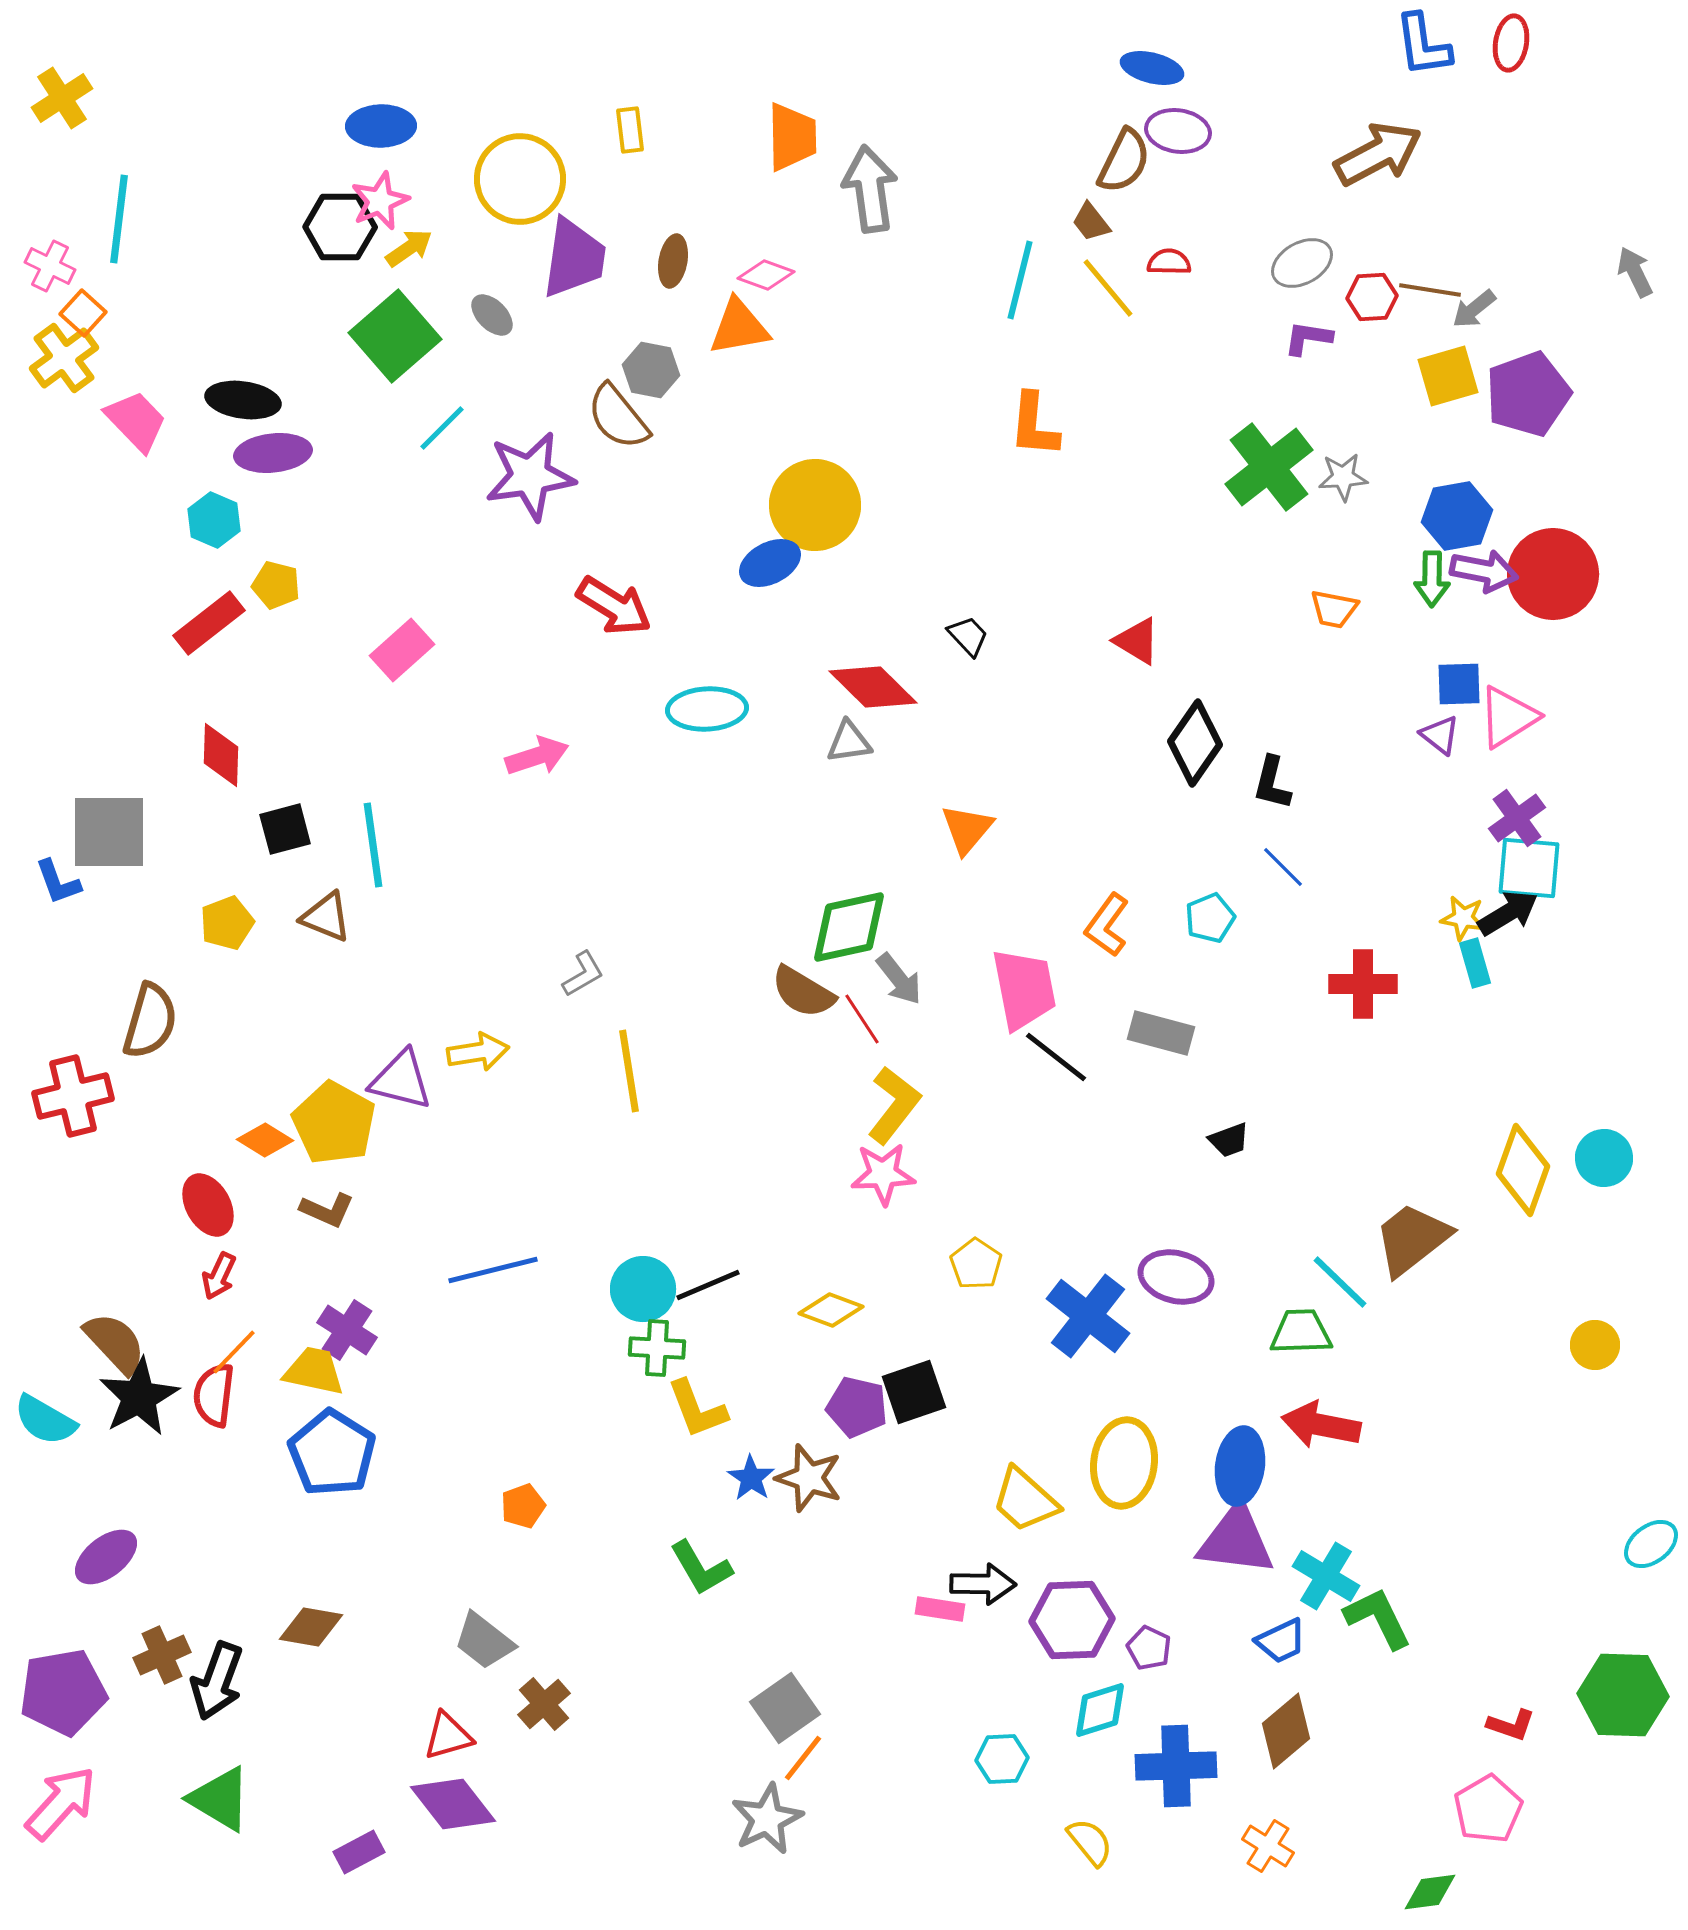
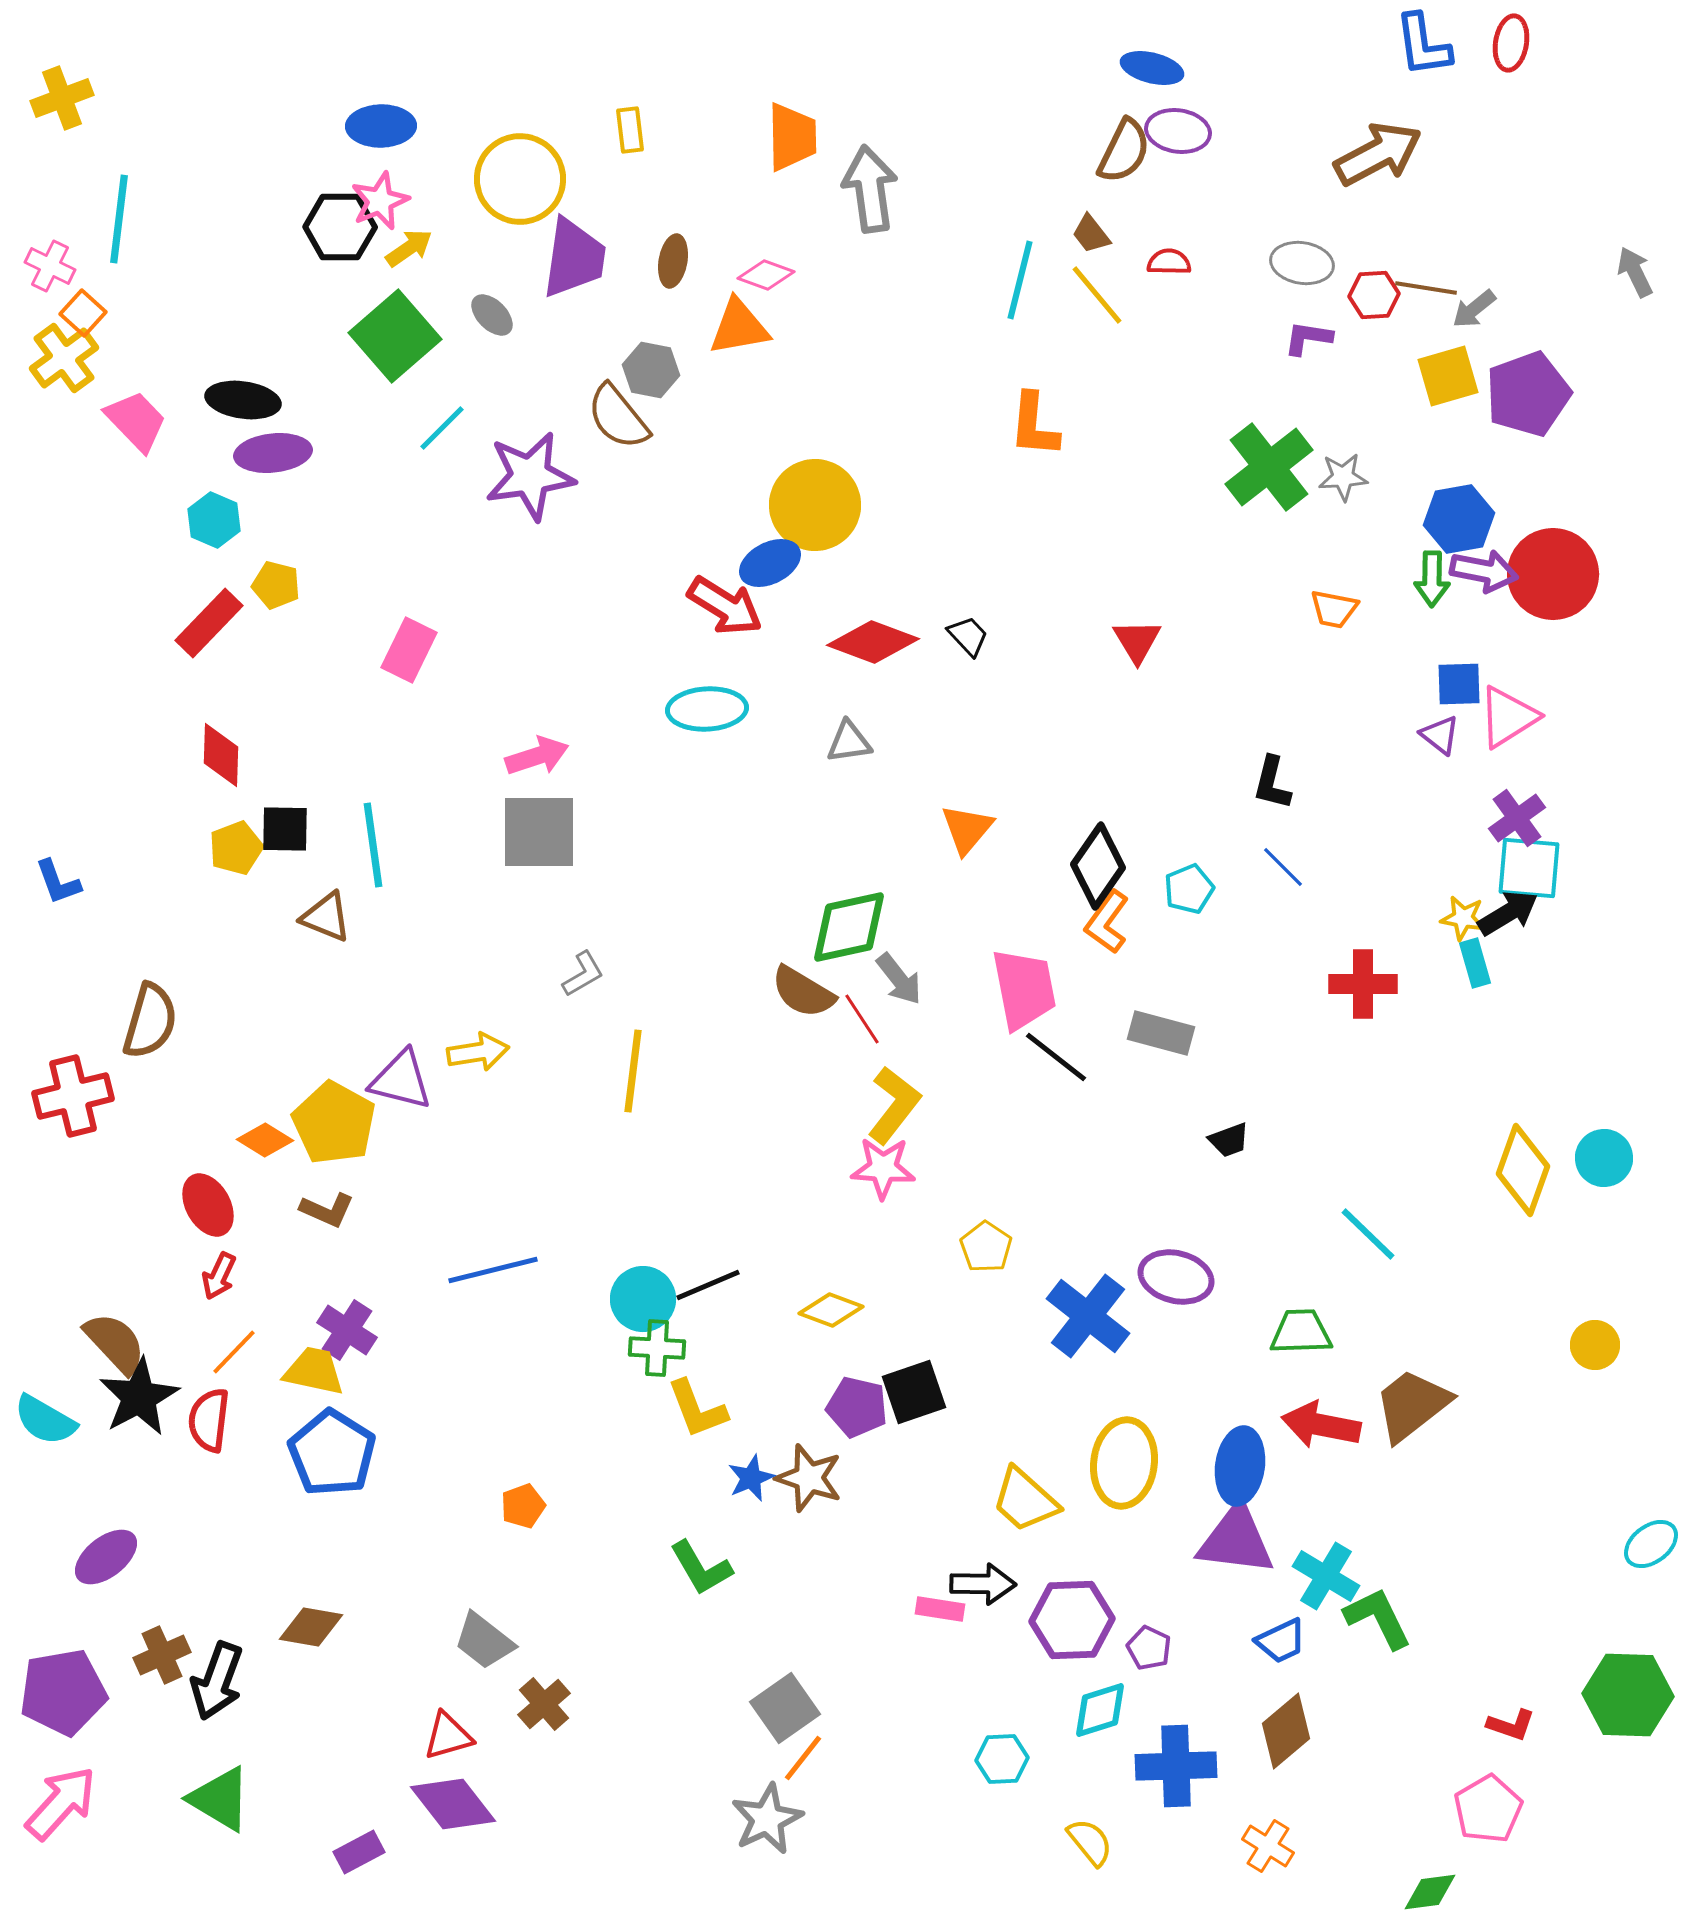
yellow cross at (62, 98): rotated 12 degrees clockwise
brown semicircle at (1124, 161): moved 10 px up
brown trapezoid at (1091, 222): moved 12 px down
gray ellipse at (1302, 263): rotated 38 degrees clockwise
yellow line at (1108, 288): moved 11 px left, 7 px down
brown line at (1430, 290): moved 4 px left, 2 px up
red hexagon at (1372, 297): moved 2 px right, 2 px up
blue hexagon at (1457, 516): moved 2 px right, 3 px down
red arrow at (614, 606): moved 111 px right
red rectangle at (209, 623): rotated 8 degrees counterclockwise
red triangle at (1137, 641): rotated 28 degrees clockwise
pink rectangle at (402, 650): moved 7 px right; rotated 22 degrees counterclockwise
red diamond at (873, 687): moved 45 px up; rotated 24 degrees counterclockwise
black diamond at (1195, 743): moved 97 px left, 123 px down
black square at (285, 829): rotated 16 degrees clockwise
gray square at (109, 832): moved 430 px right
cyan pentagon at (1210, 918): moved 21 px left, 29 px up
yellow pentagon at (227, 923): moved 9 px right, 75 px up
orange L-shape at (1107, 925): moved 3 px up
yellow line at (629, 1071): moved 4 px right; rotated 16 degrees clockwise
pink star at (883, 1174): moved 6 px up; rotated 6 degrees clockwise
brown trapezoid at (1412, 1239): moved 166 px down
yellow pentagon at (976, 1264): moved 10 px right, 17 px up
cyan line at (1340, 1282): moved 28 px right, 48 px up
cyan circle at (643, 1289): moved 10 px down
red semicircle at (214, 1395): moved 5 px left, 25 px down
blue star at (751, 1478): rotated 15 degrees clockwise
green hexagon at (1623, 1695): moved 5 px right
